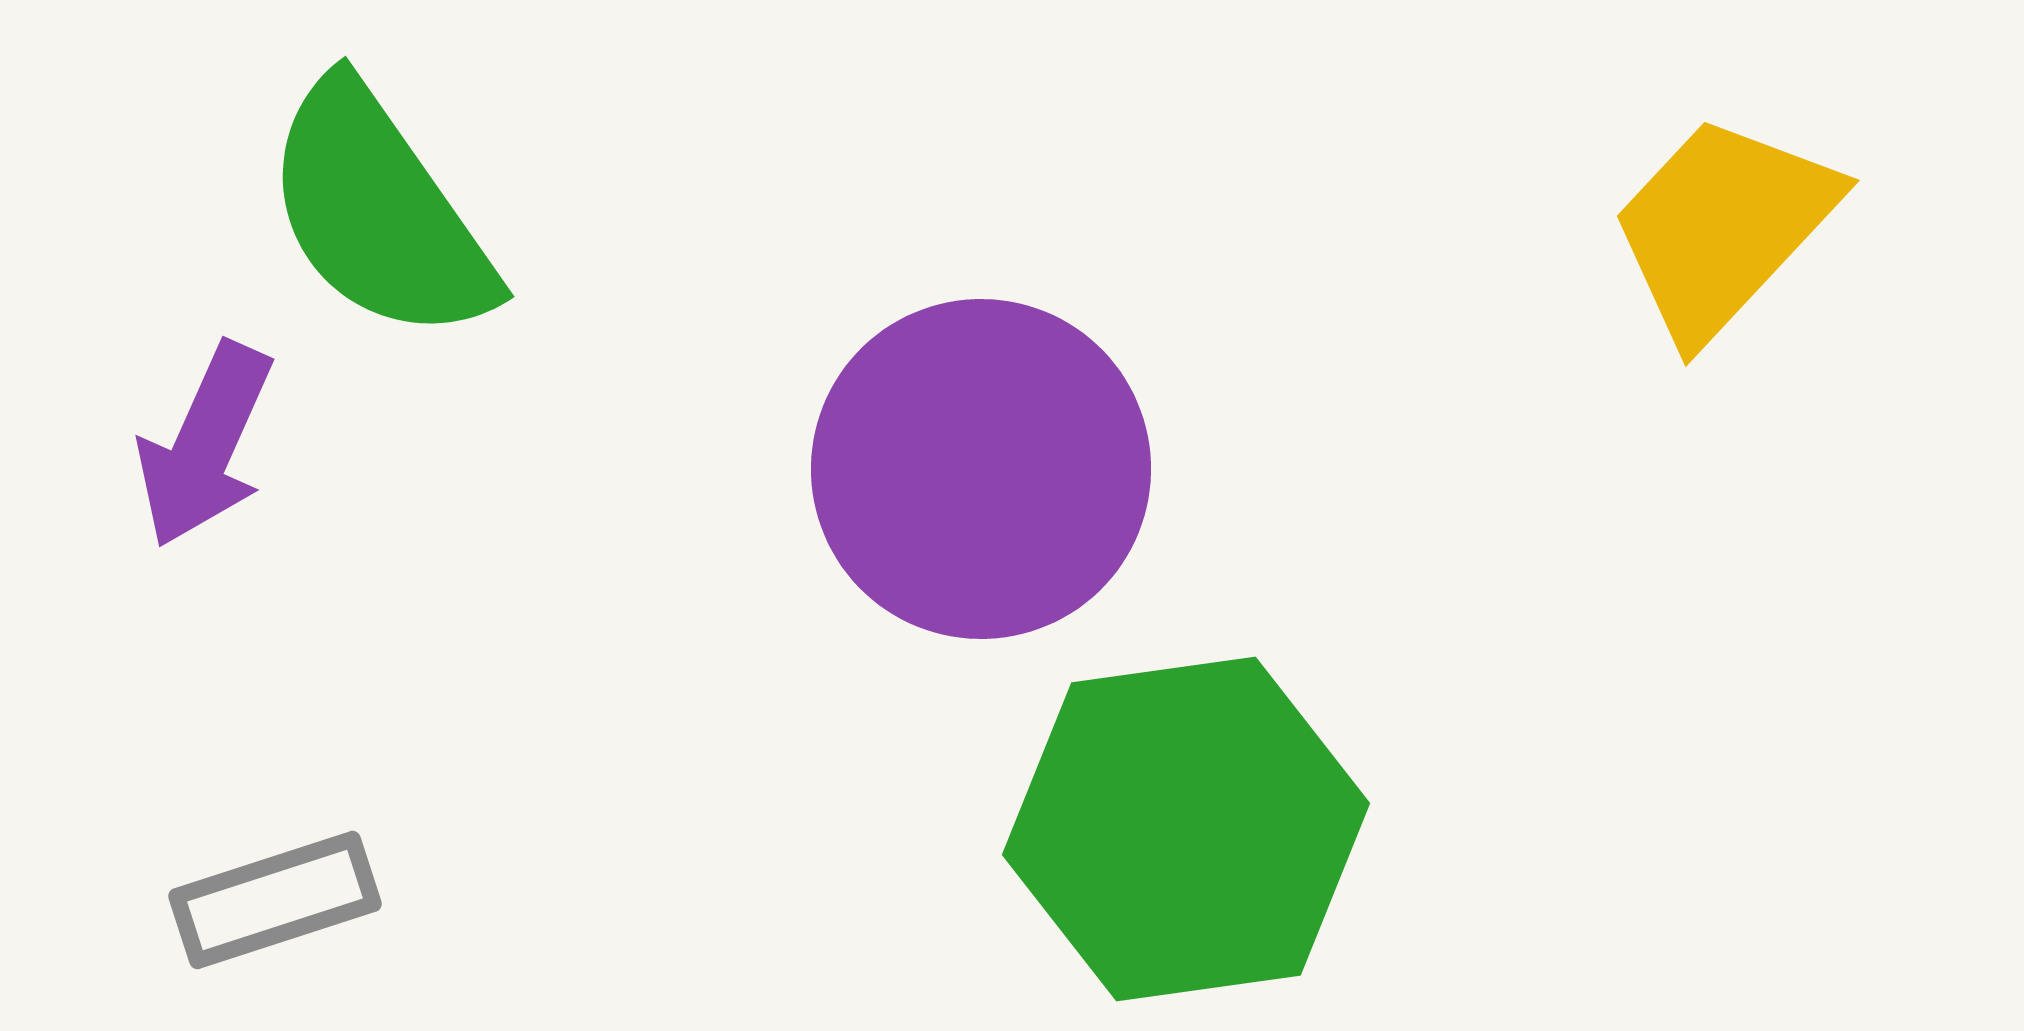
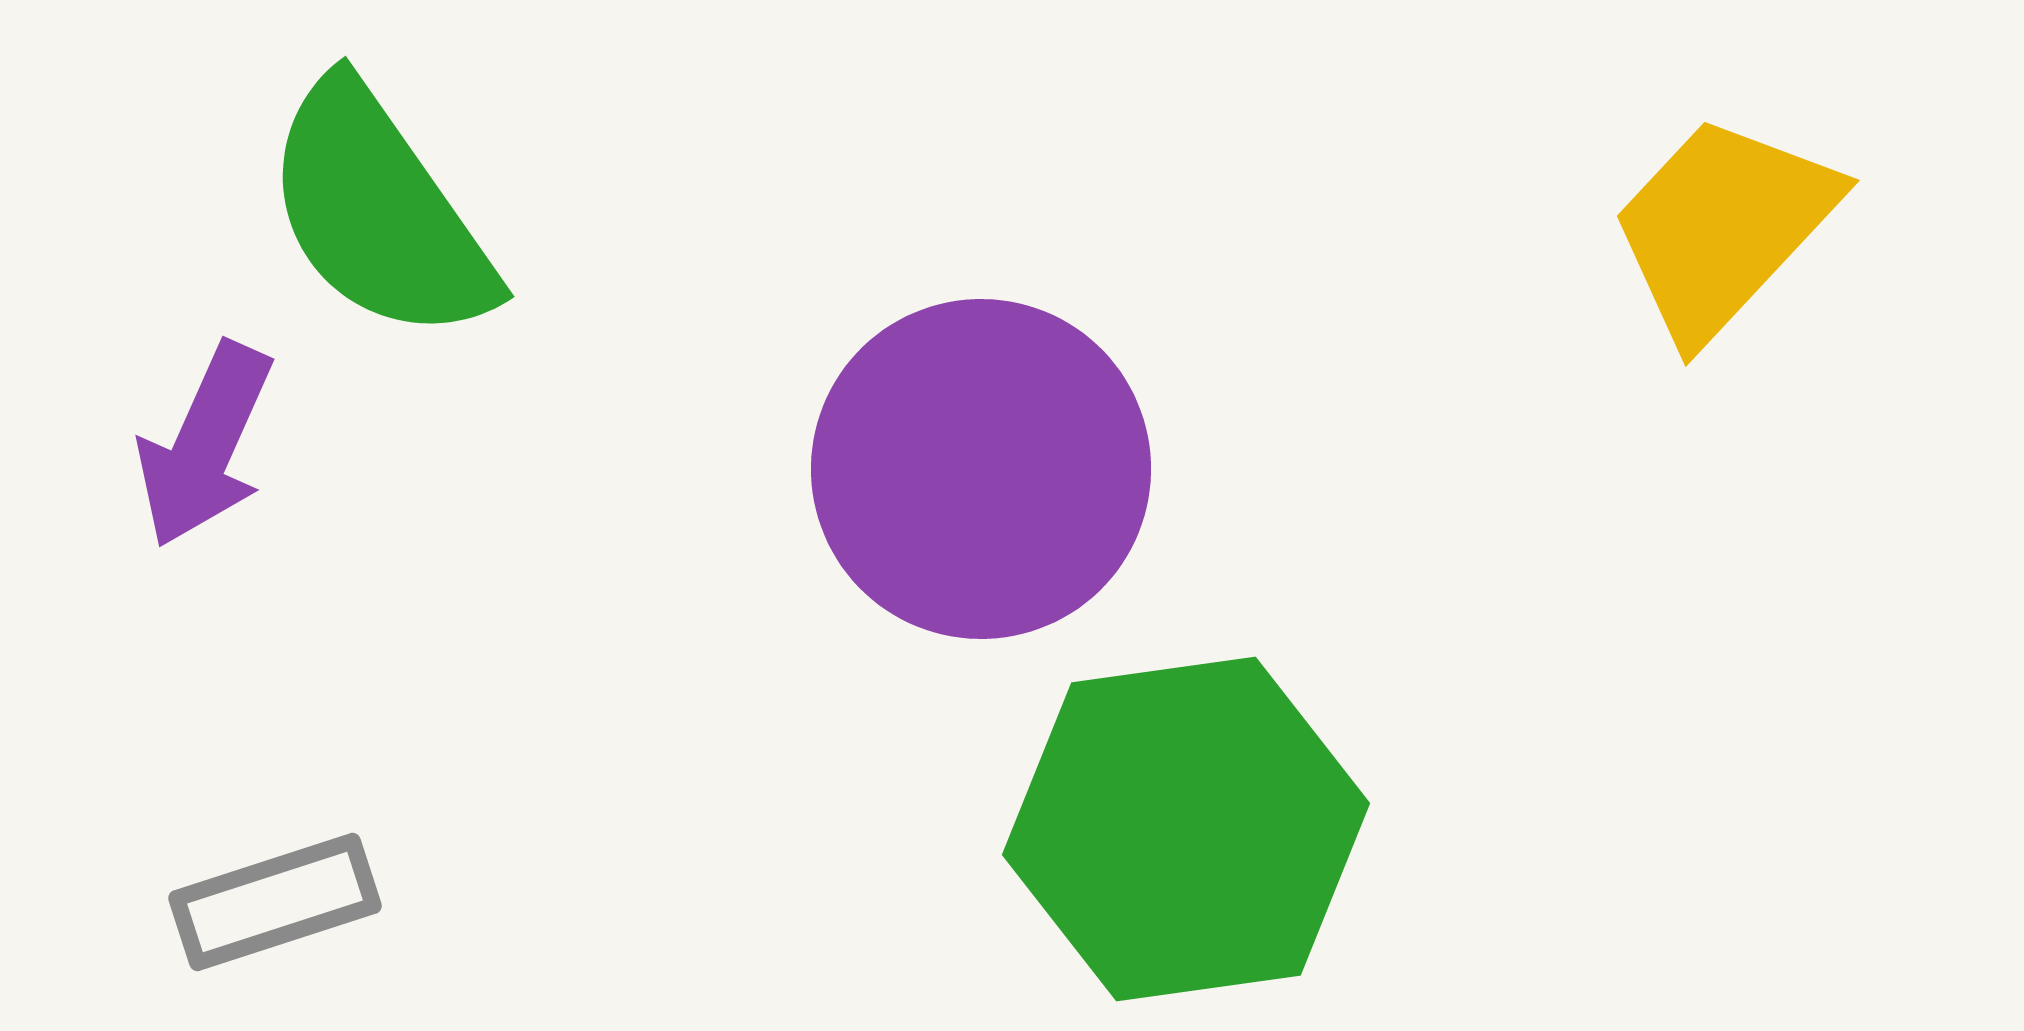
gray rectangle: moved 2 px down
